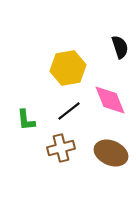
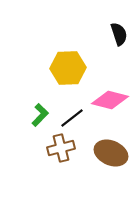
black semicircle: moved 1 px left, 13 px up
yellow hexagon: rotated 8 degrees clockwise
pink diamond: rotated 54 degrees counterclockwise
black line: moved 3 px right, 7 px down
green L-shape: moved 14 px right, 5 px up; rotated 130 degrees counterclockwise
